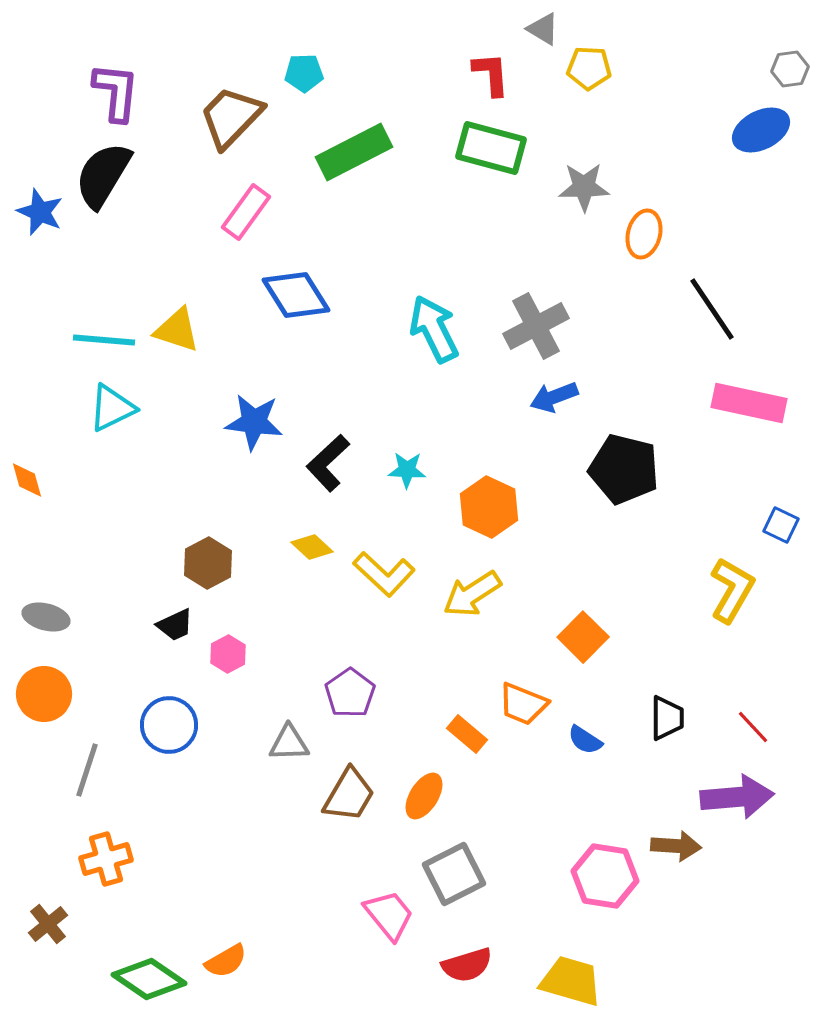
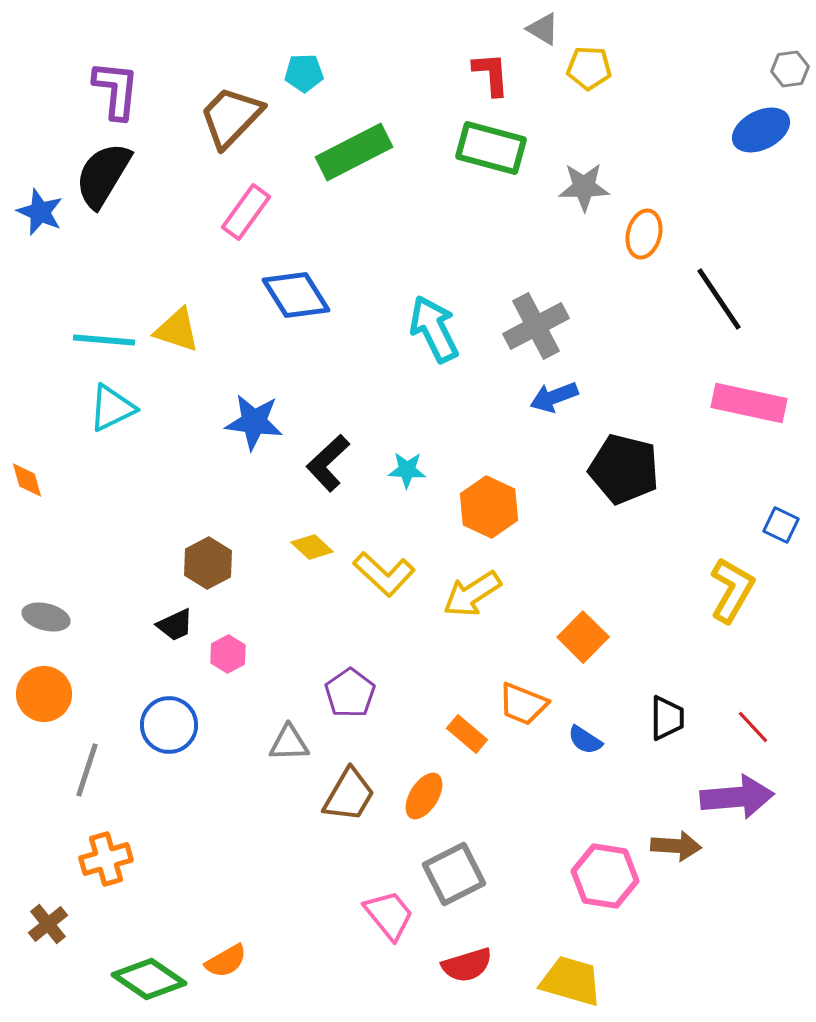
purple L-shape at (116, 92): moved 2 px up
black line at (712, 309): moved 7 px right, 10 px up
